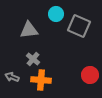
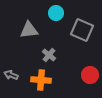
cyan circle: moved 1 px up
gray square: moved 3 px right, 4 px down
gray cross: moved 16 px right, 4 px up
gray arrow: moved 1 px left, 2 px up
